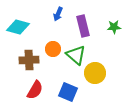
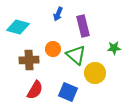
green star: moved 21 px down
